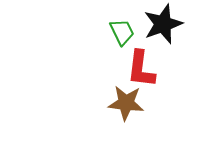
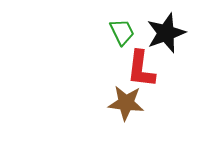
black star: moved 3 px right, 9 px down
